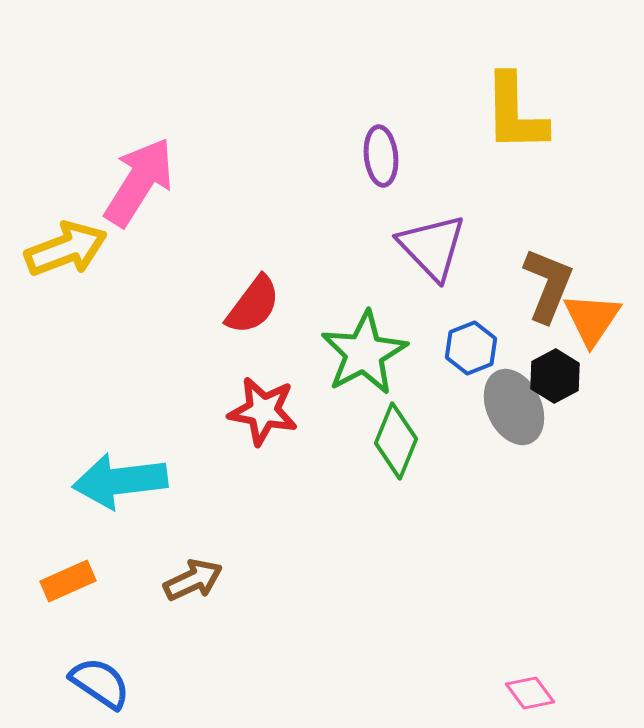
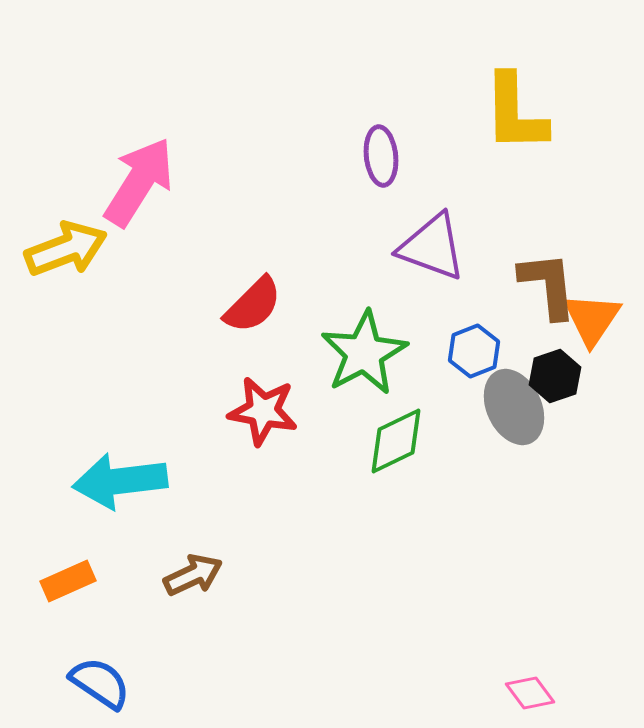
purple triangle: rotated 26 degrees counterclockwise
brown L-shape: rotated 28 degrees counterclockwise
red semicircle: rotated 8 degrees clockwise
blue hexagon: moved 3 px right, 3 px down
black hexagon: rotated 9 degrees clockwise
green diamond: rotated 42 degrees clockwise
brown arrow: moved 5 px up
